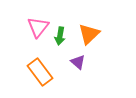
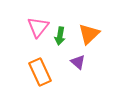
orange rectangle: rotated 12 degrees clockwise
